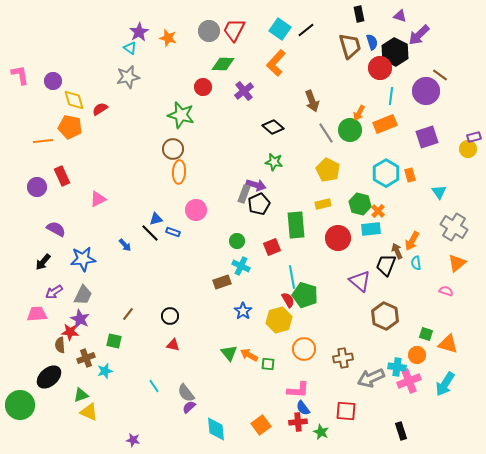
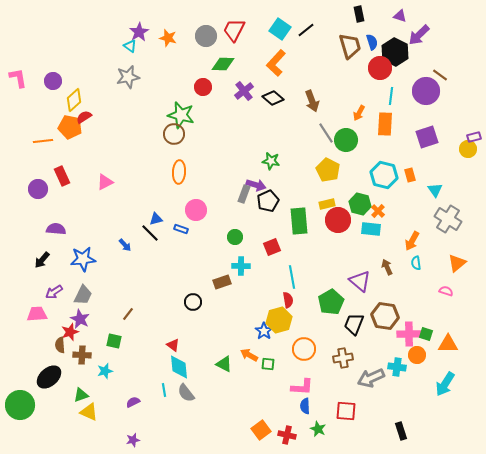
gray circle at (209, 31): moved 3 px left, 5 px down
cyan triangle at (130, 48): moved 2 px up
pink L-shape at (20, 75): moved 2 px left, 3 px down
yellow diamond at (74, 100): rotated 65 degrees clockwise
red semicircle at (100, 109): moved 16 px left, 8 px down
orange rectangle at (385, 124): rotated 65 degrees counterclockwise
black diamond at (273, 127): moved 29 px up
green circle at (350, 130): moved 4 px left, 10 px down
brown circle at (173, 149): moved 1 px right, 15 px up
green star at (274, 162): moved 3 px left, 1 px up
cyan hexagon at (386, 173): moved 2 px left, 2 px down; rotated 16 degrees counterclockwise
purple circle at (37, 187): moved 1 px right, 2 px down
cyan triangle at (439, 192): moved 4 px left, 2 px up
pink triangle at (98, 199): moved 7 px right, 17 px up
black pentagon at (259, 204): moved 9 px right, 3 px up
yellow rectangle at (323, 204): moved 4 px right
green rectangle at (296, 225): moved 3 px right, 4 px up
gray cross at (454, 227): moved 6 px left, 8 px up
purple semicircle at (56, 229): rotated 24 degrees counterclockwise
cyan rectangle at (371, 229): rotated 12 degrees clockwise
blue rectangle at (173, 232): moved 8 px right, 3 px up
red circle at (338, 238): moved 18 px up
green circle at (237, 241): moved 2 px left, 4 px up
brown arrow at (397, 251): moved 10 px left, 16 px down
black arrow at (43, 262): moved 1 px left, 2 px up
black trapezoid at (386, 265): moved 32 px left, 59 px down
cyan cross at (241, 266): rotated 24 degrees counterclockwise
green pentagon at (305, 295): moved 26 px right, 7 px down; rotated 25 degrees clockwise
red semicircle at (288, 300): rotated 21 degrees clockwise
blue star at (243, 311): moved 21 px right, 20 px down
black circle at (170, 316): moved 23 px right, 14 px up
brown hexagon at (385, 316): rotated 16 degrees counterclockwise
red star at (70, 332): rotated 24 degrees counterclockwise
orange triangle at (448, 344): rotated 15 degrees counterclockwise
red triangle at (173, 345): rotated 24 degrees clockwise
green triangle at (229, 353): moved 5 px left, 11 px down; rotated 24 degrees counterclockwise
brown cross at (86, 358): moved 4 px left, 3 px up; rotated 24 degrees clockwise
pink cross at (409, 381): moved 47 px up; rotated 20 degrees clockwise
cyan line at (154, 386): moved 10 px right, 4 px down; rotated 24 degrees clockwise
pink L-shape at (298, 390): moved 4 px right, 3 px up
purple semicircle at (189, 407): moved 56 px left, 5 px up; rotated 16 degrees clockwise
blue semicircle at (303, 408): moved 2 px right, 2 px up; rotated 35 degrees clockwise
red cross at (298, 422): moved 11 px left, 13 px down; rotated 18 degrees clockwise
orange square at (261, 425): moved 5 px down
cyan diamond at (216, 429): moved 37 px left, 62 px up
green star at (321, 432): moved 3 px left, 3 px up
purple star at (133, 440): rotated 24 degrees counterclockwise
